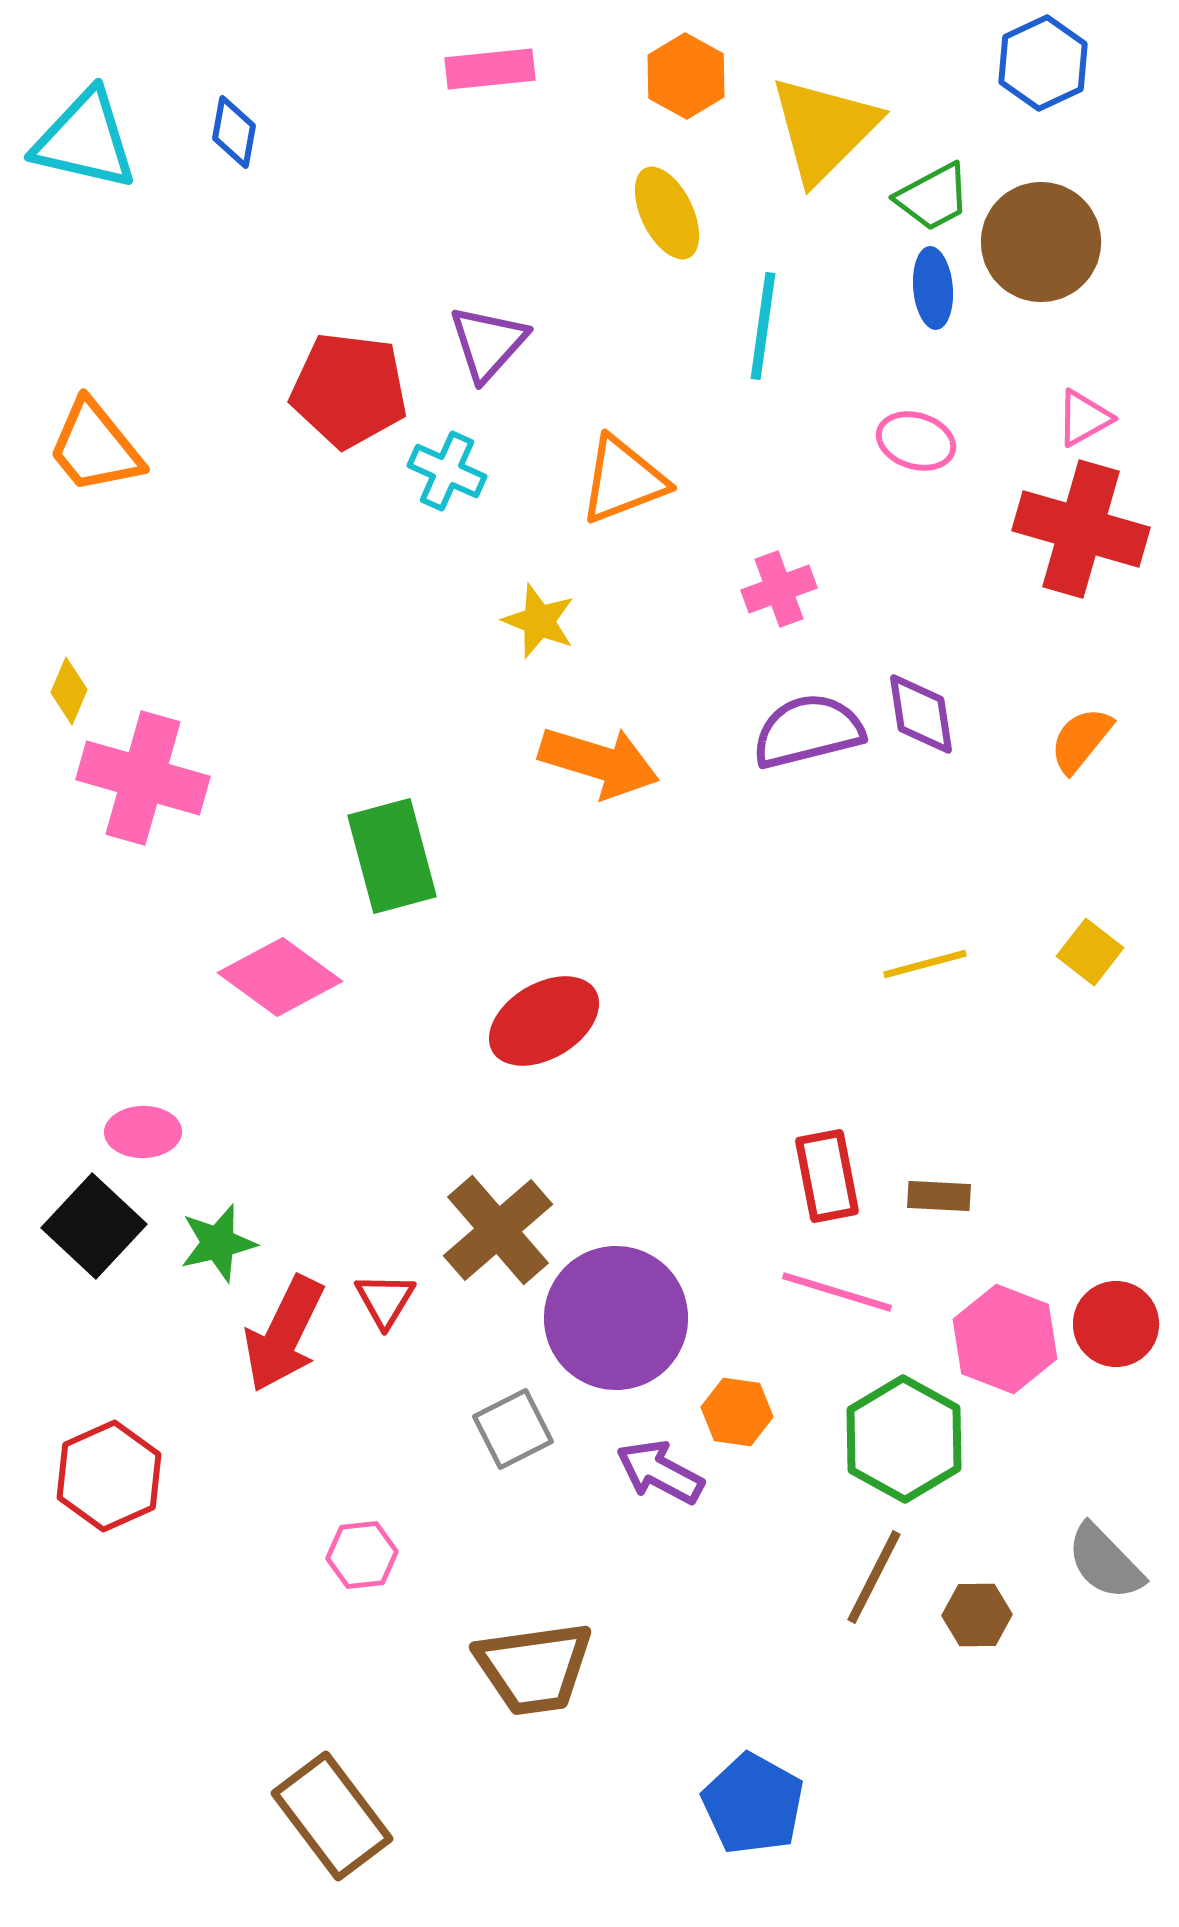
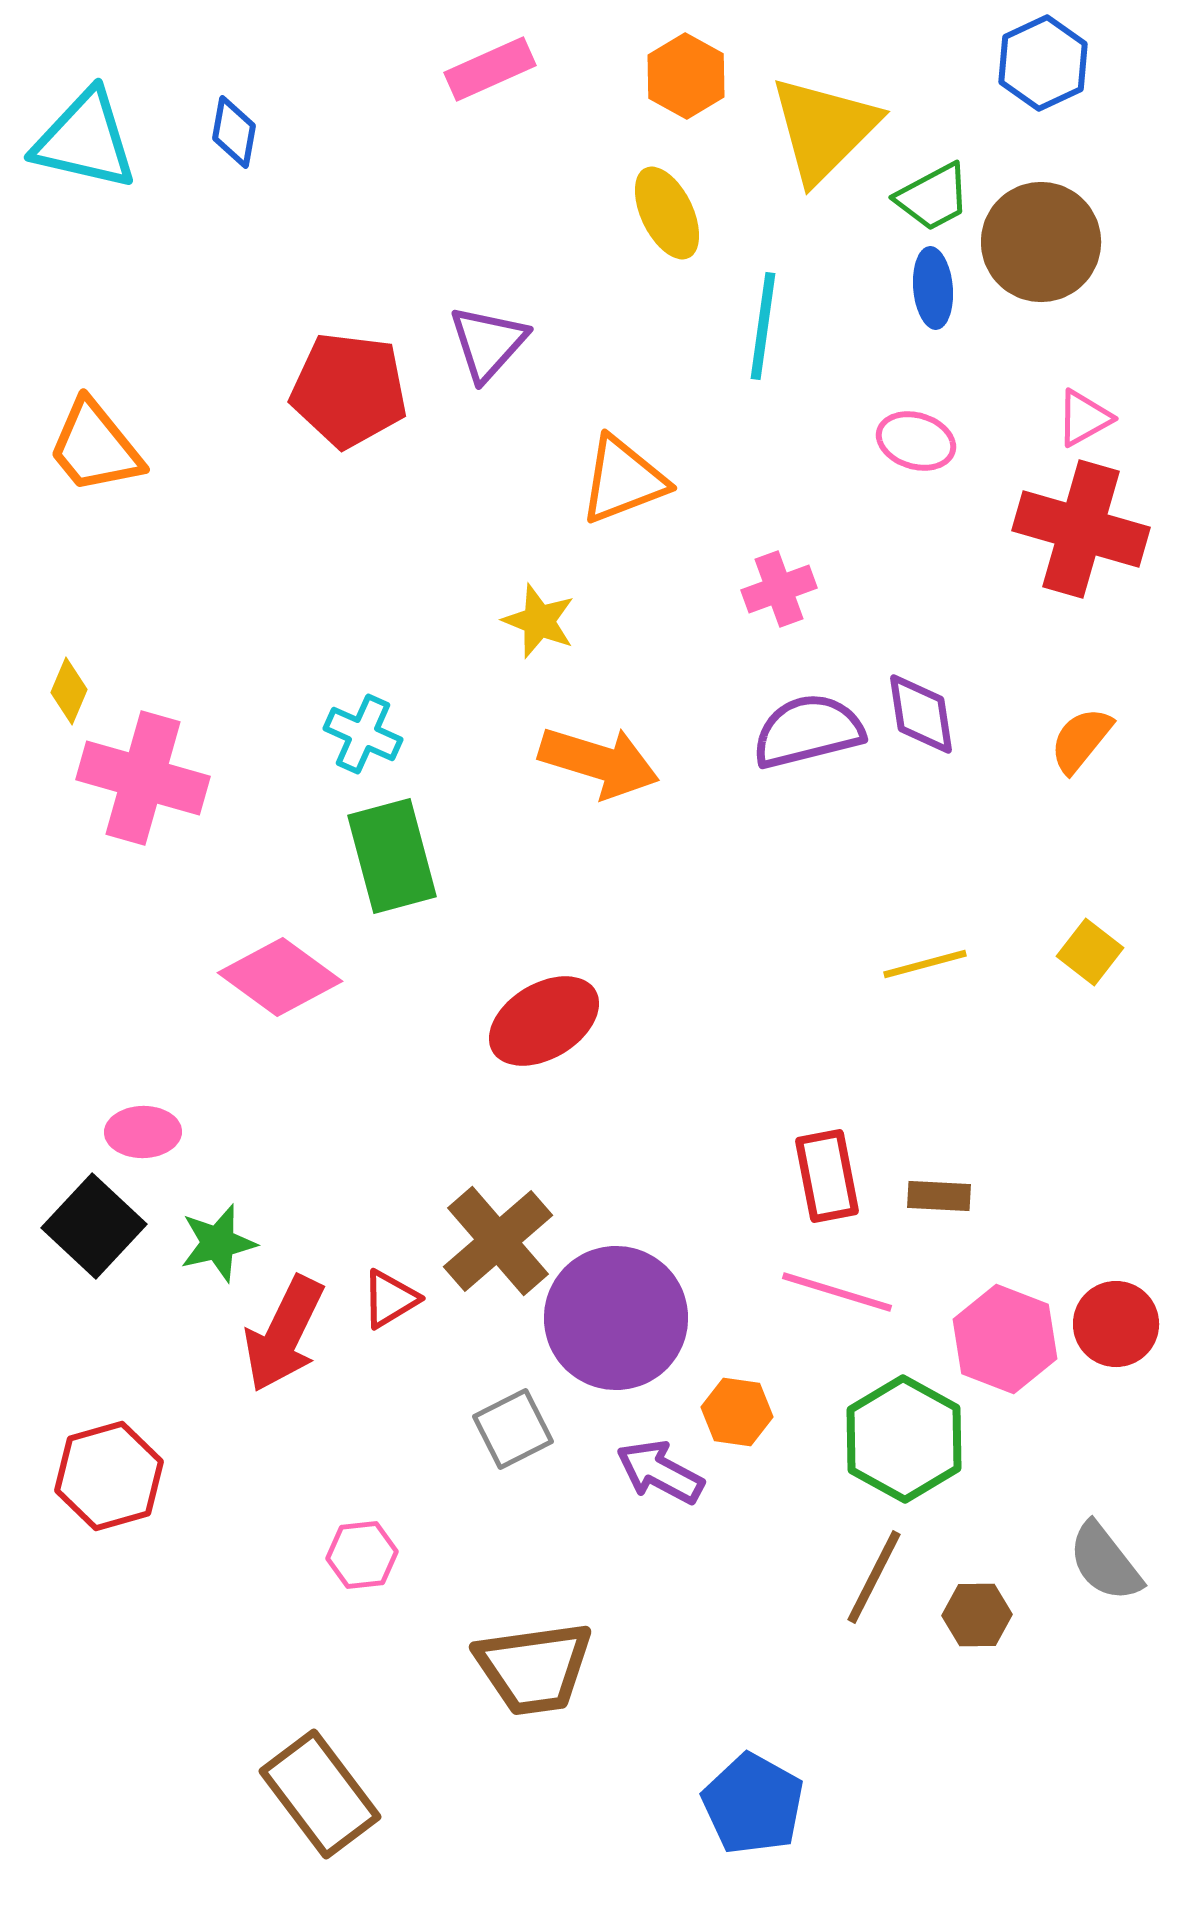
pink rectangle at (490, 69): rotated 18 degrees counterclockwise
cyan cross at (447, 471): moved 84 px left, 263 px down
brown cross at (498, 1230): moved 11 px down
red triangle at (385, 1300): moved 5 px right, 1 px up; rotated 28 degrees clockwise
red hexagon at (109, 1476): rotated 8 degrees clockwise
gray semicircle at (1105, 1562): rotated 6 degrees clockwise
brown rectangle at (332, 1816): moved 12 px left, 22 px up
